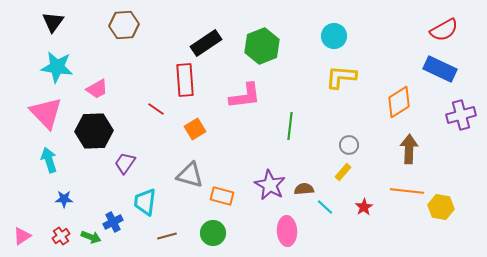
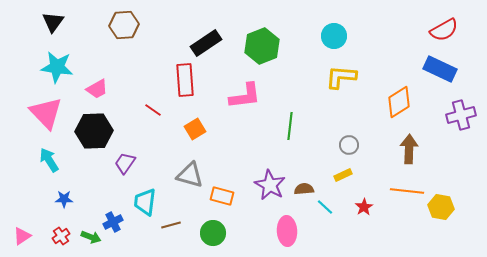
red line at (156, 109): moved 3 px left, 1 px down
cyan arrow at (49, 160): rotated 15 degrees counterclockwise
yellow rectangle at (343, 172): moved 3 px down; rotated 24 degrees clockwise
brown line at (167, 236): moved 4 px right, 11 px up
